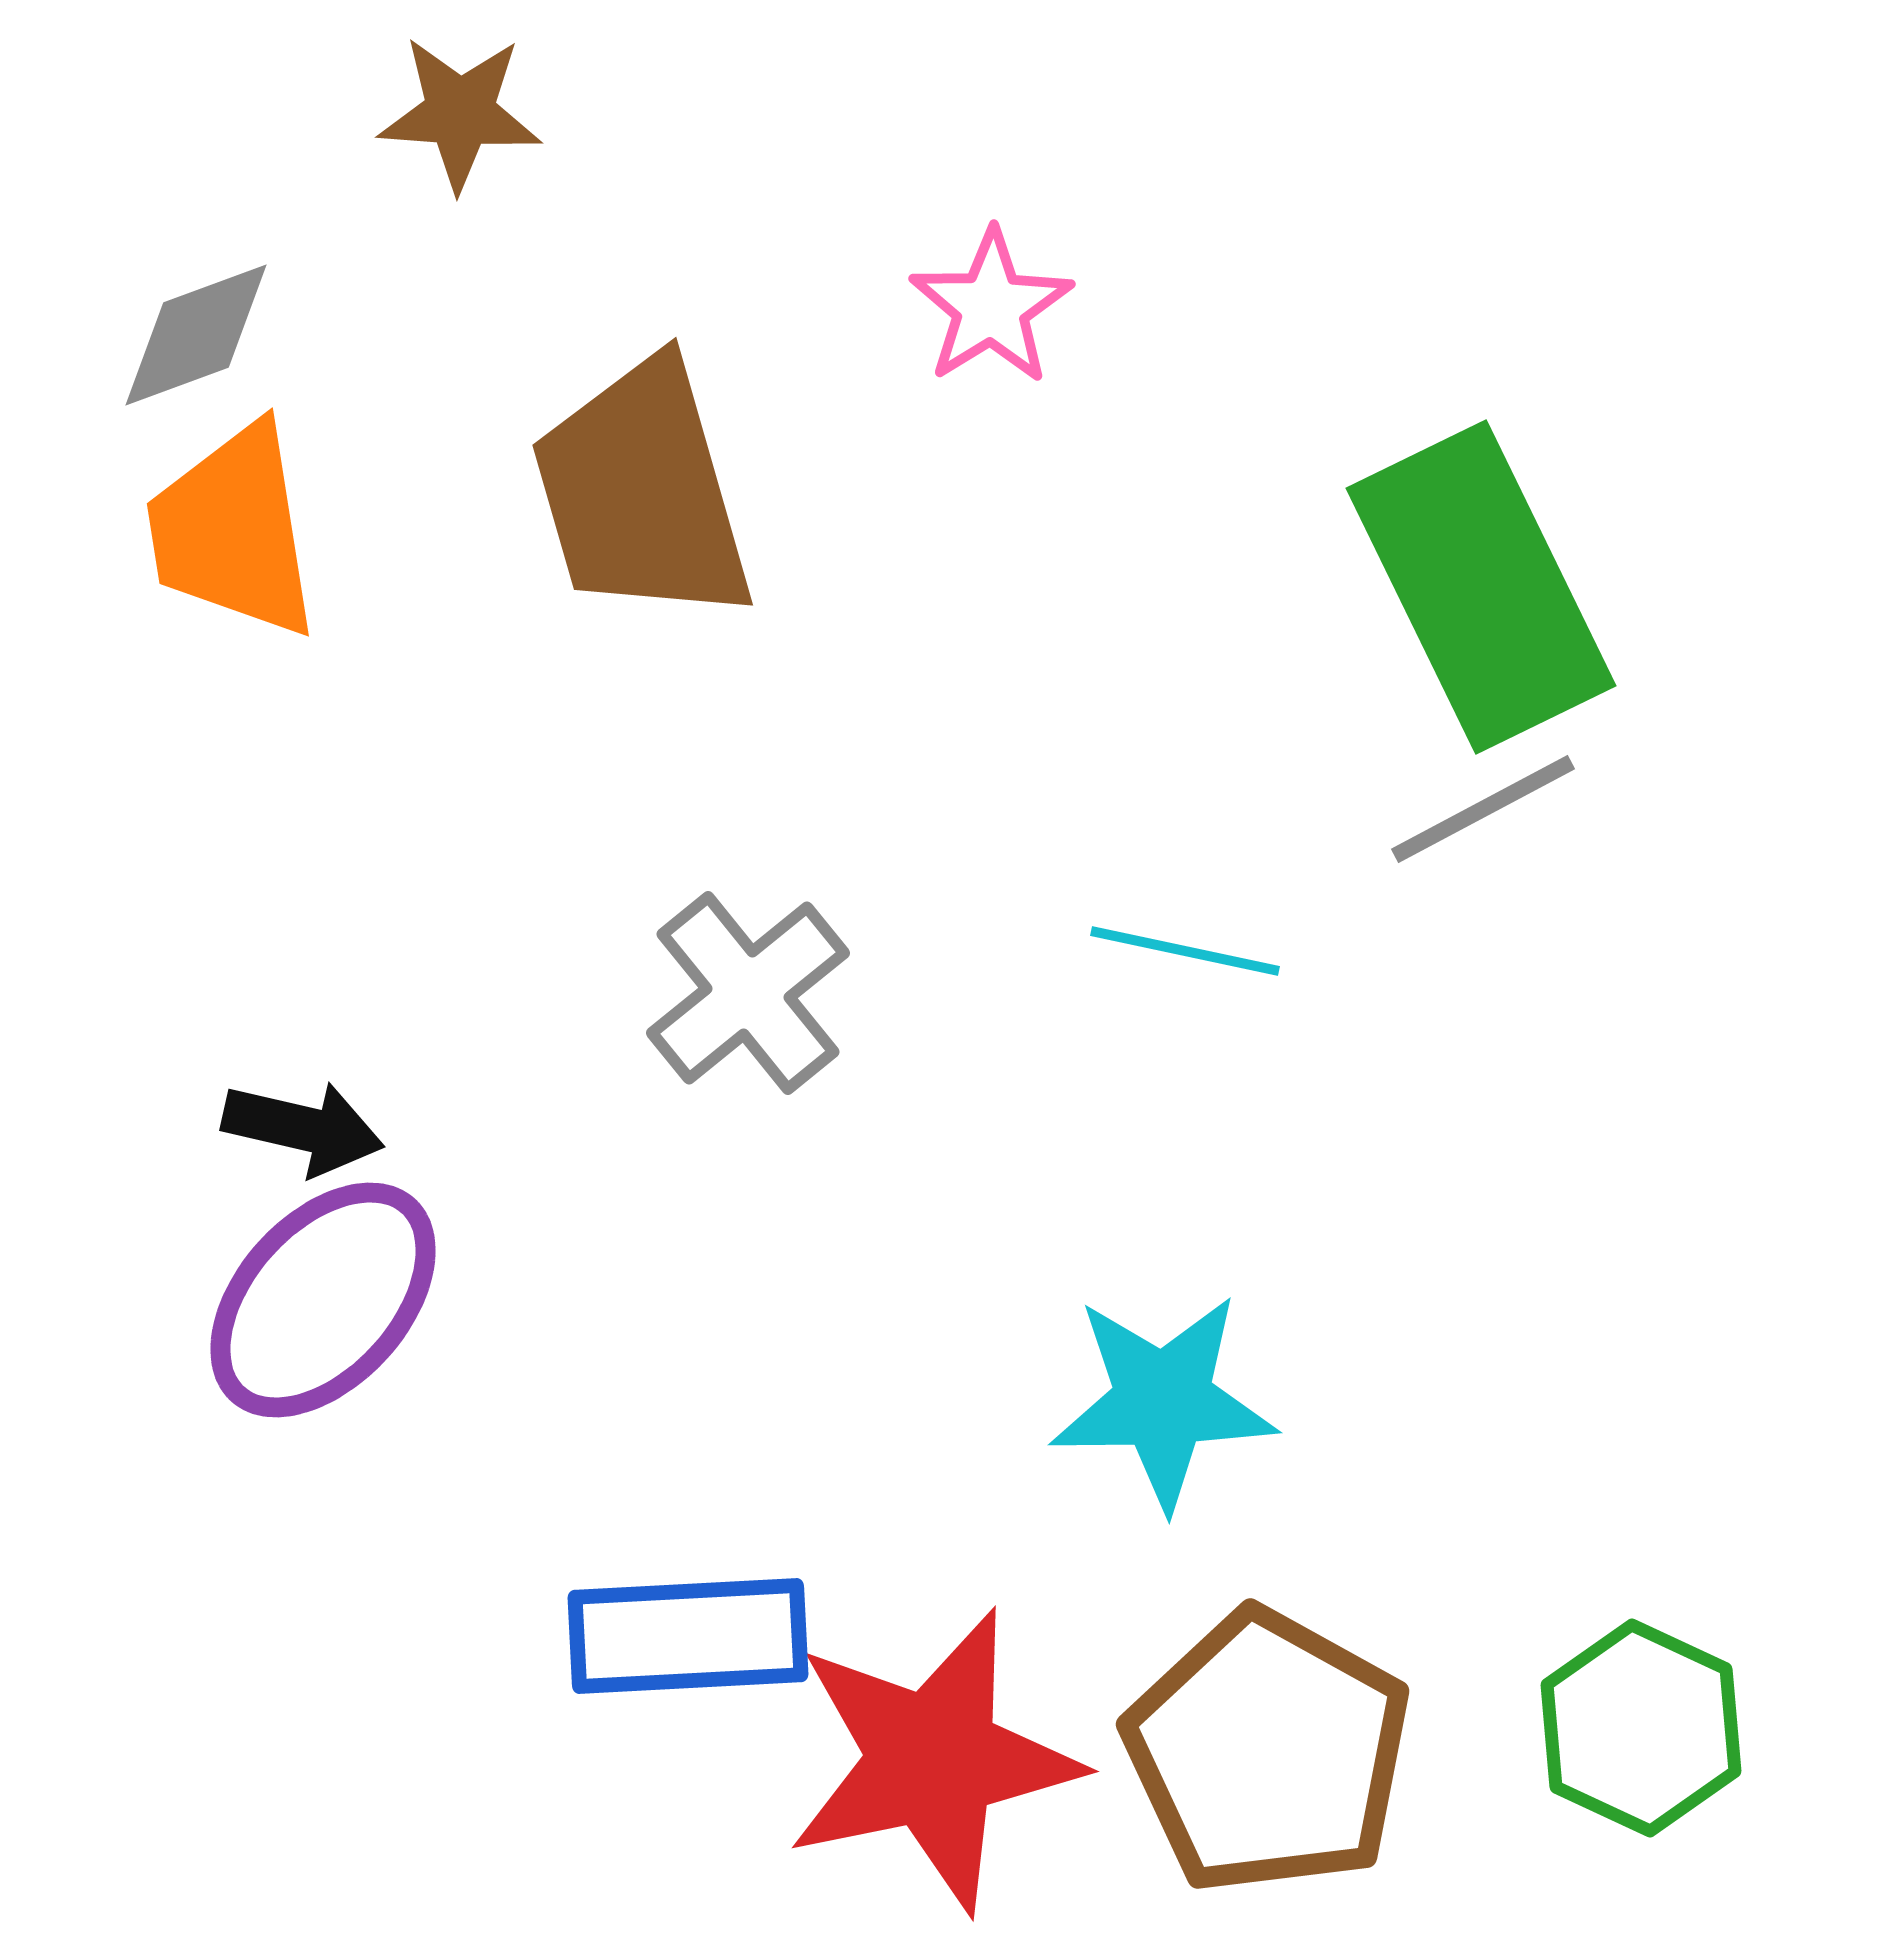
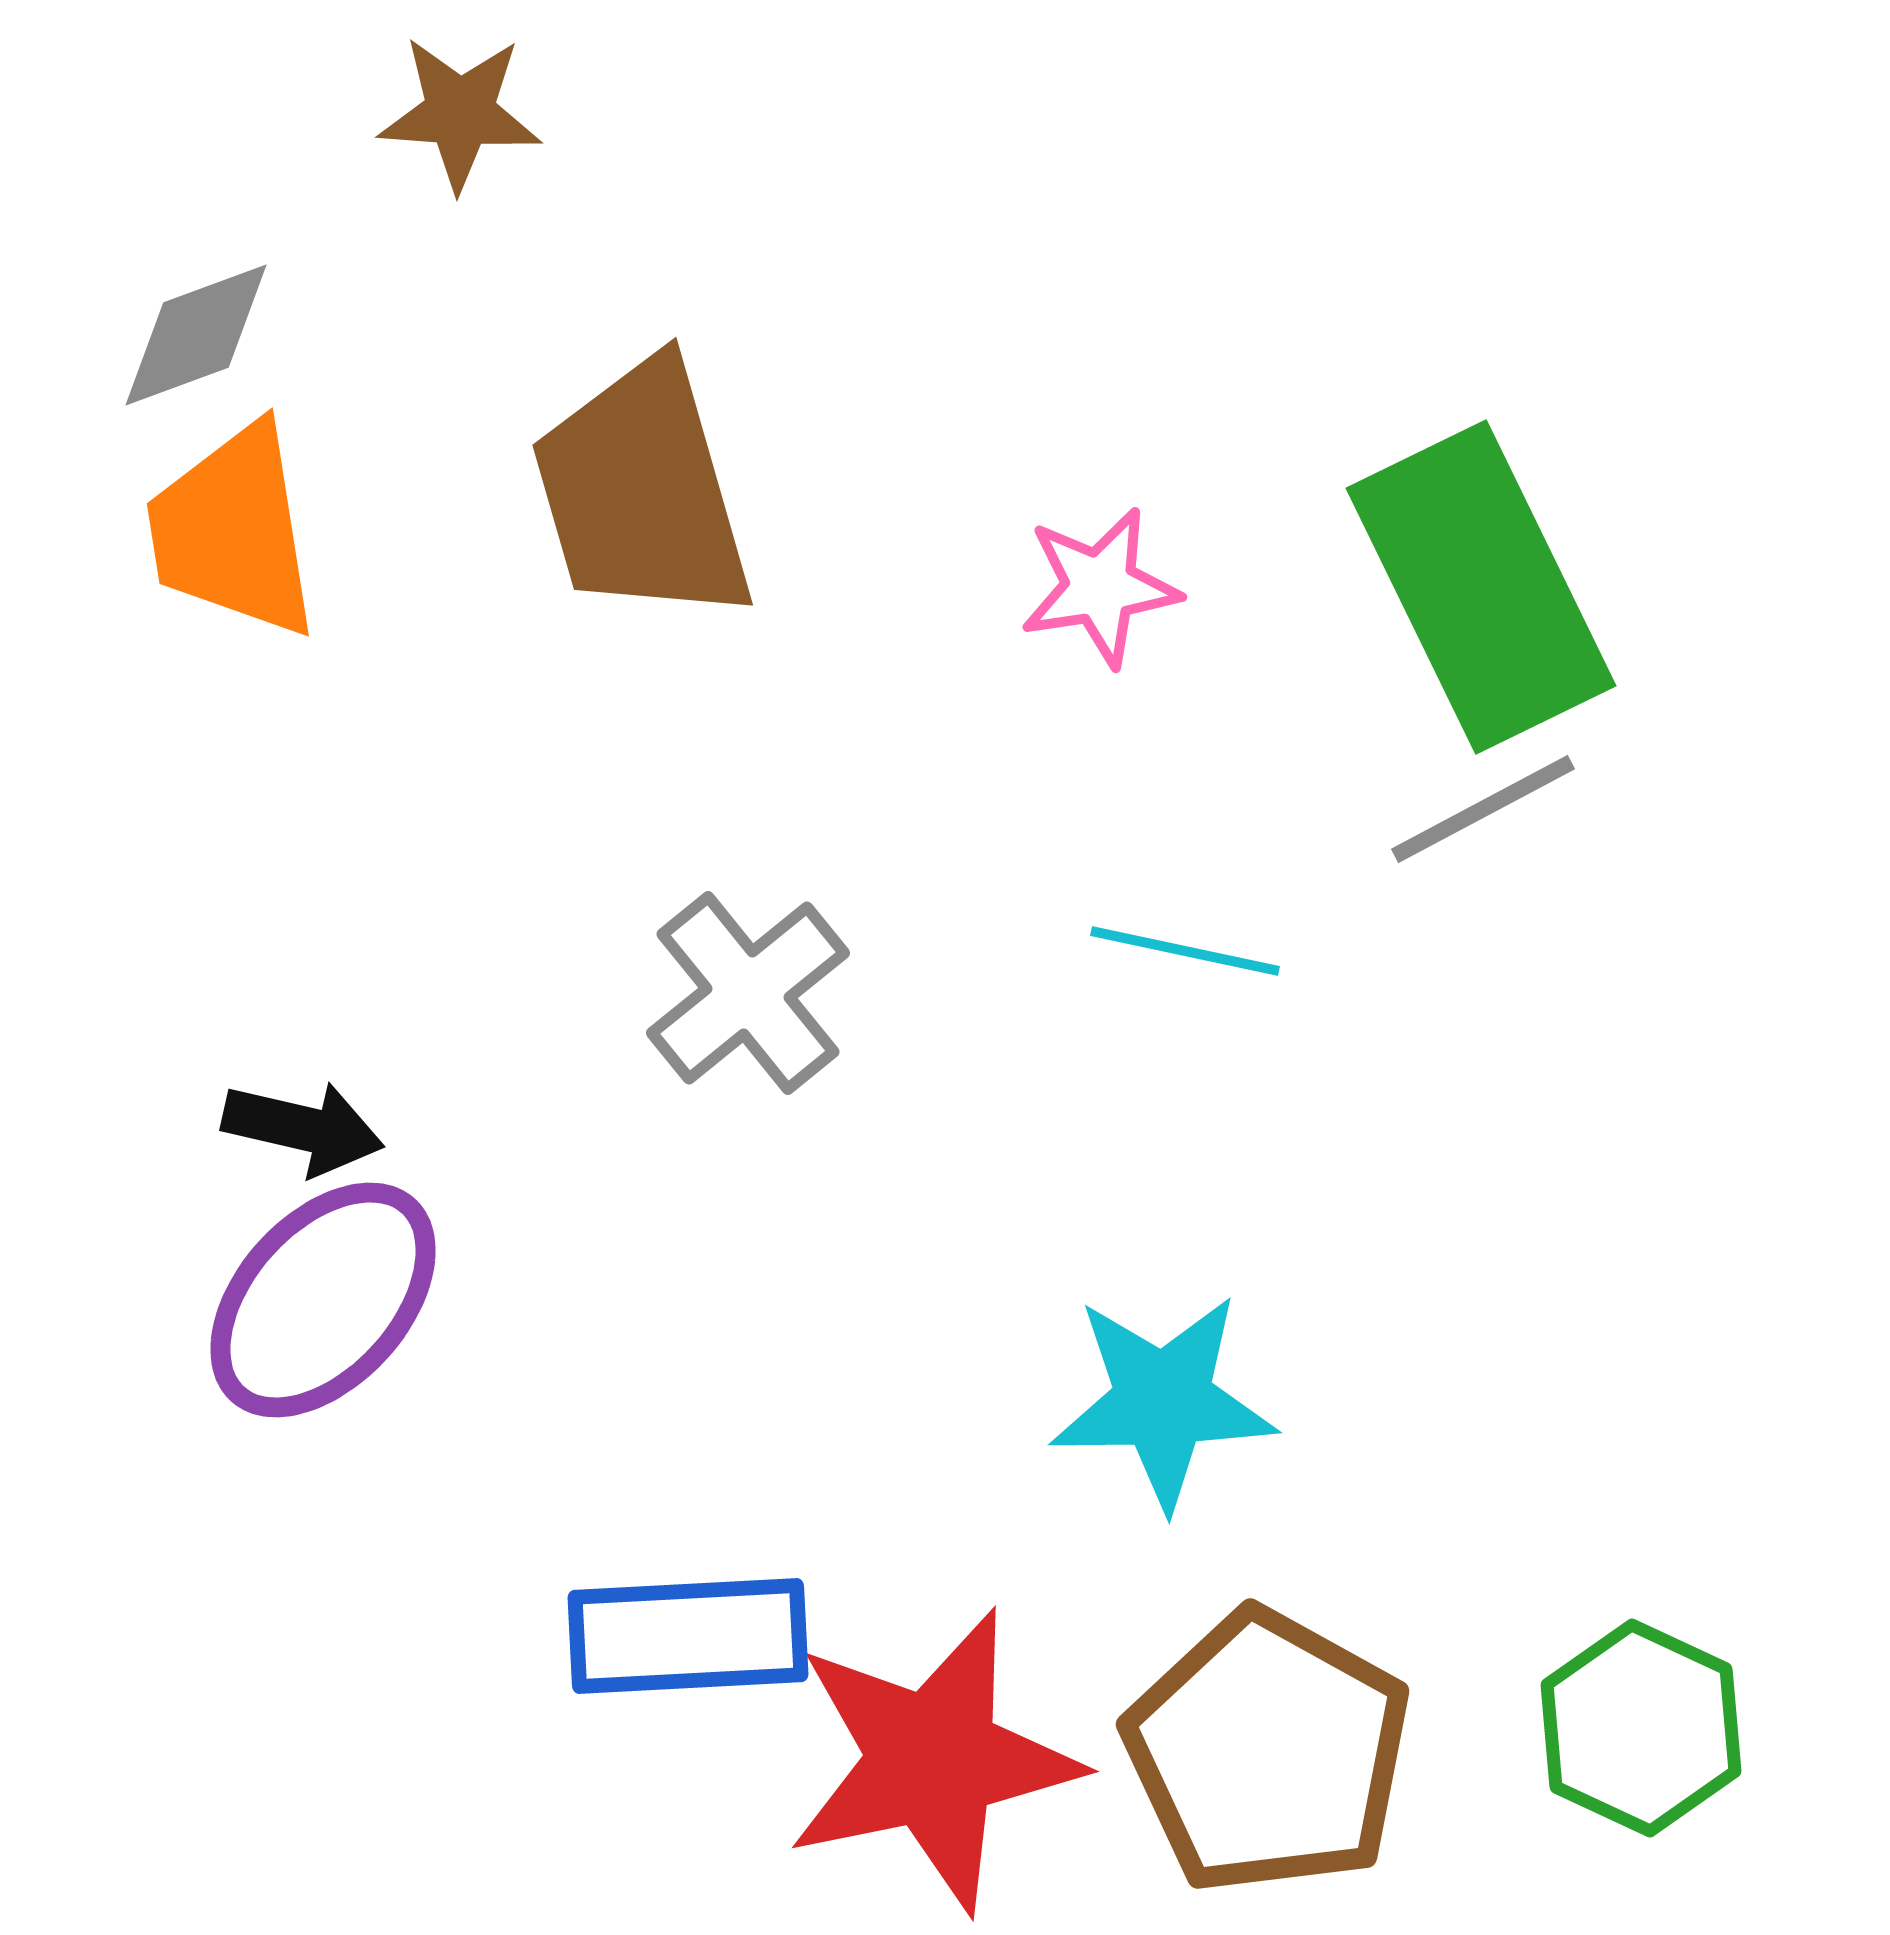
pink star: moved 109 px right, 280 px down; rotated 23 degrees clockwise
